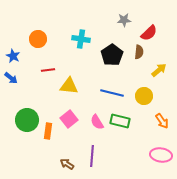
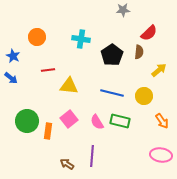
gray star: moved 1 px left, 10 px up
orange circle: moved 1 px left, 2 px up
green circle: moved 1 px down
